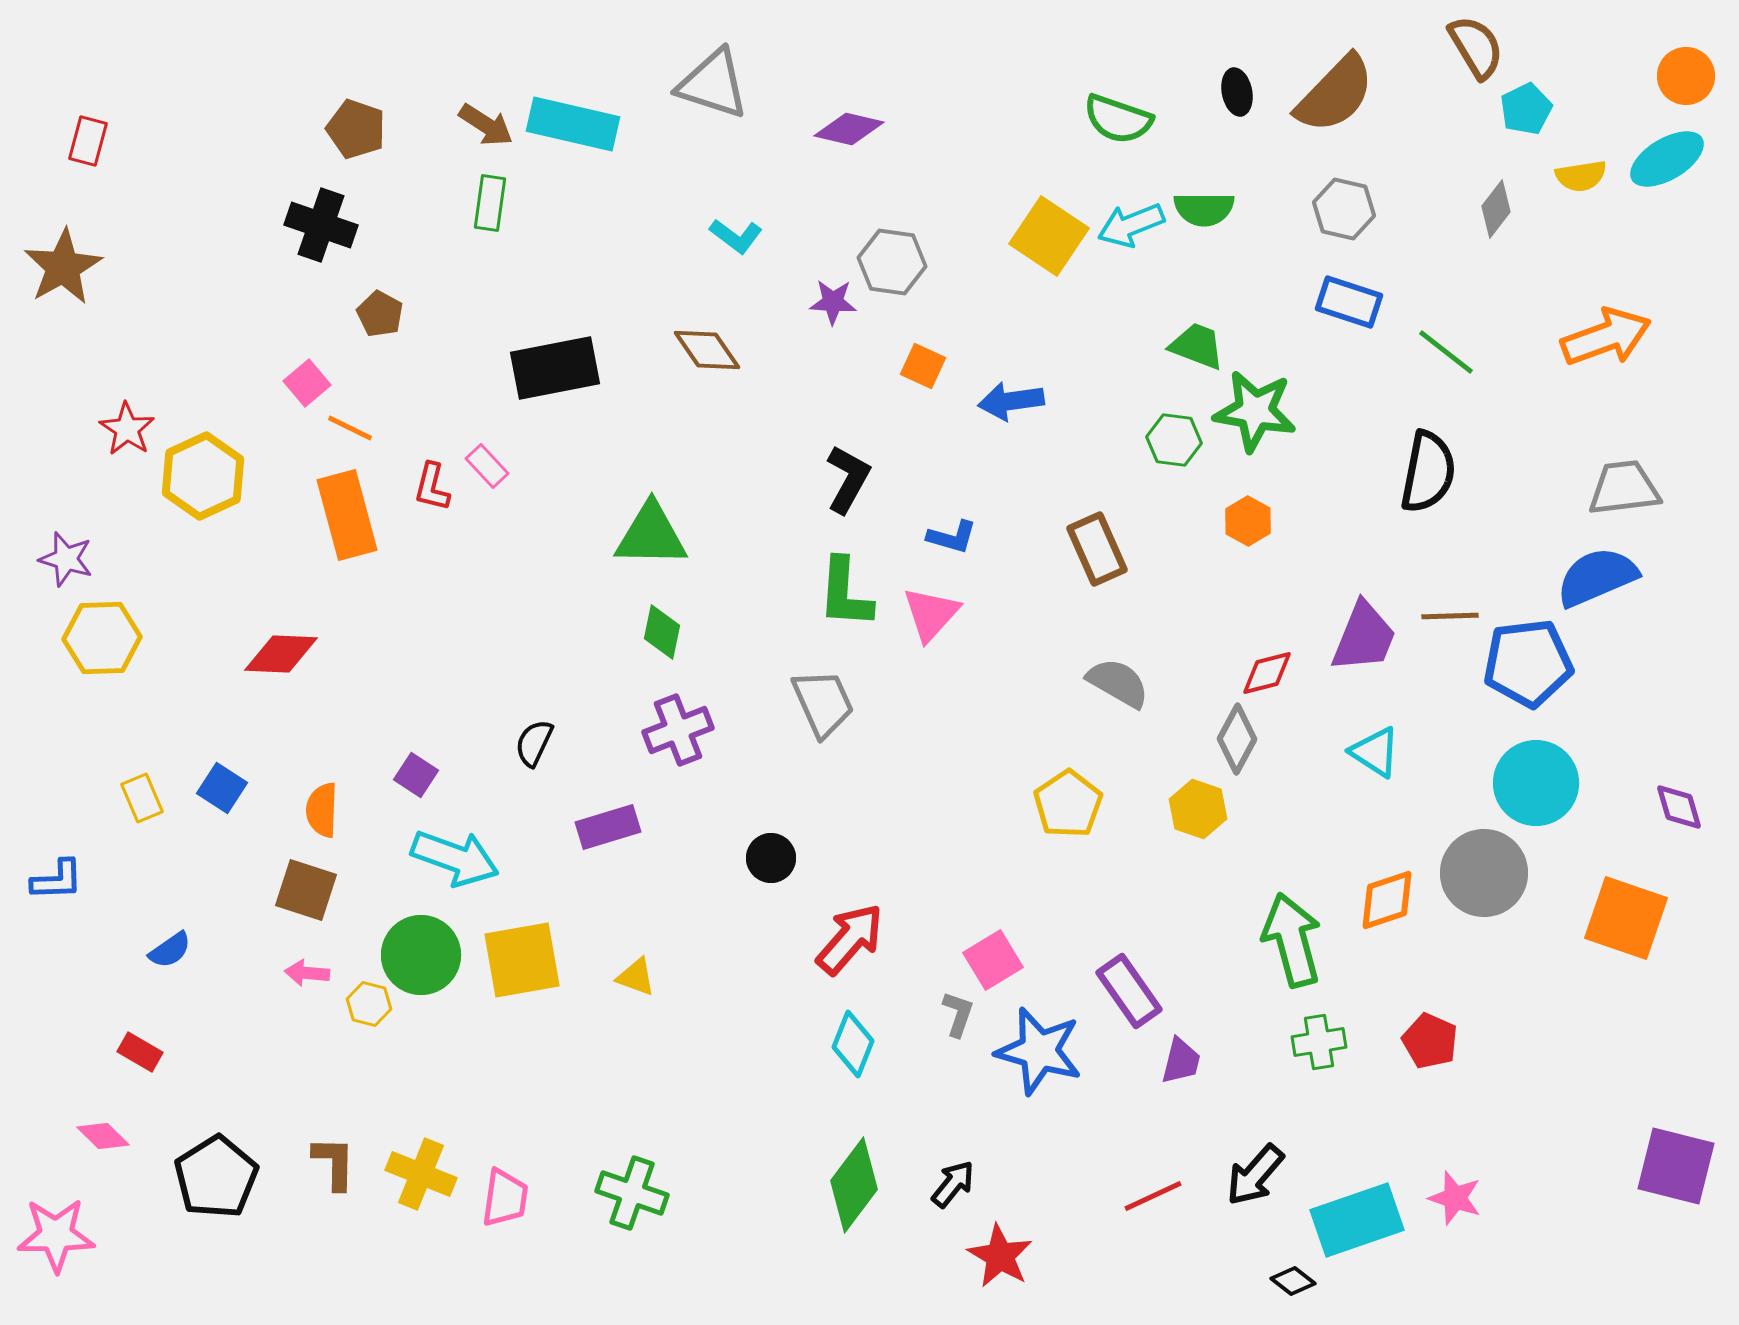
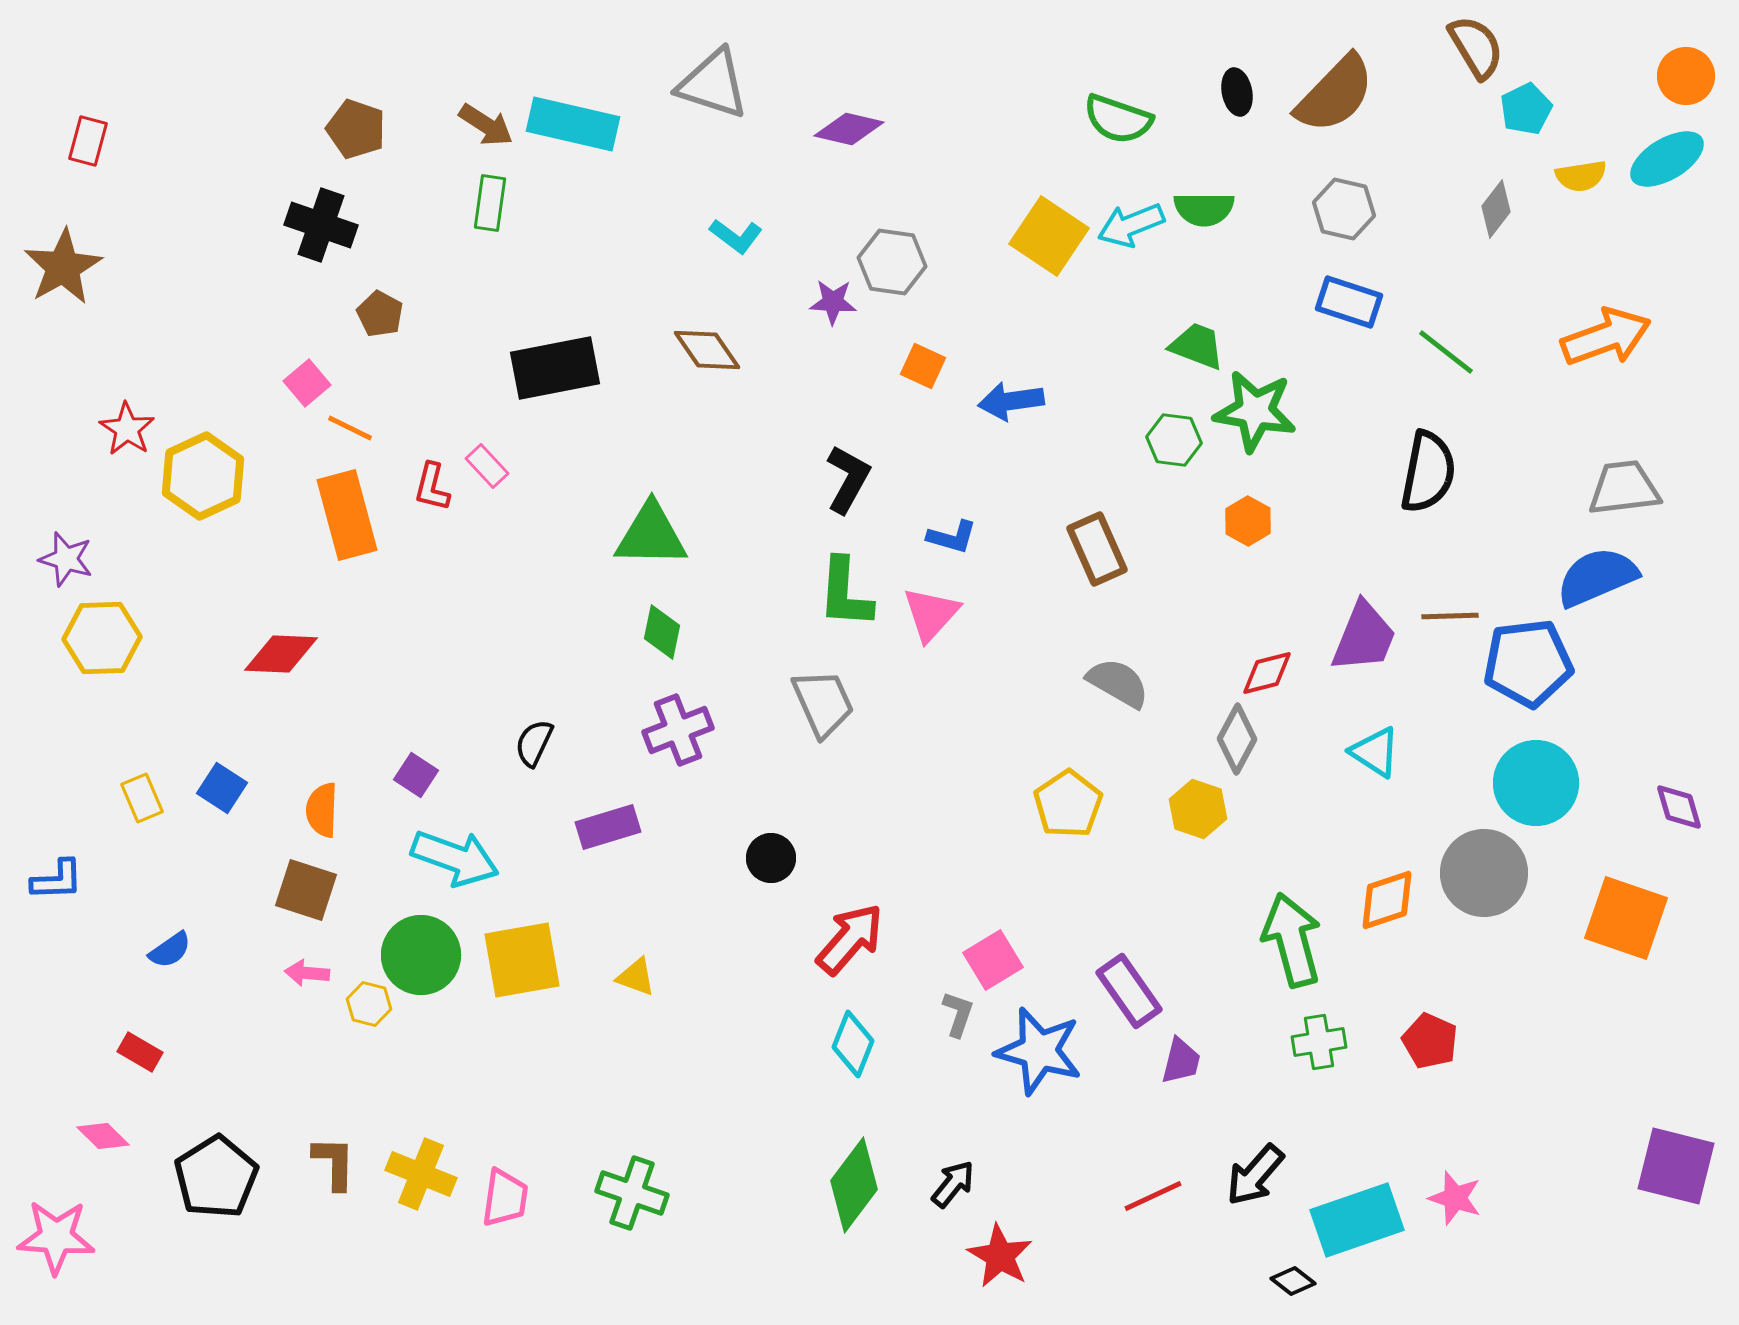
pink star at (56, 1235): moved 2 px down; rotated 4 degrees clockwise
